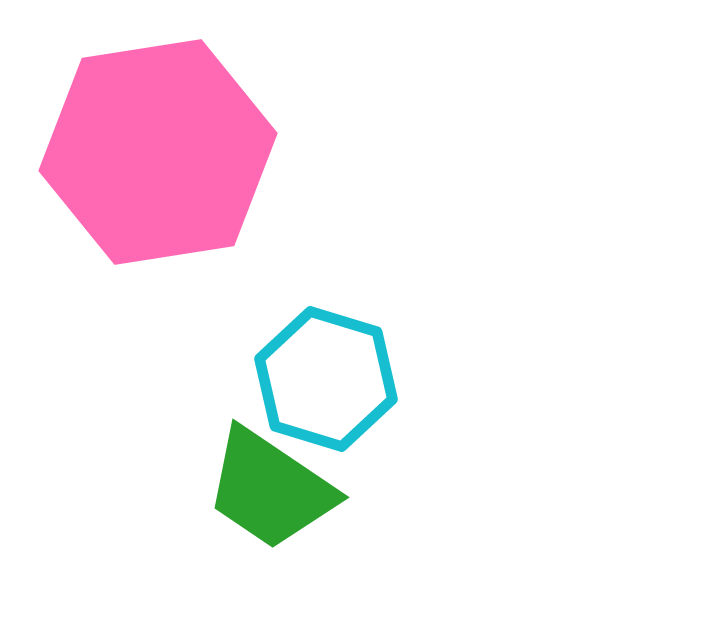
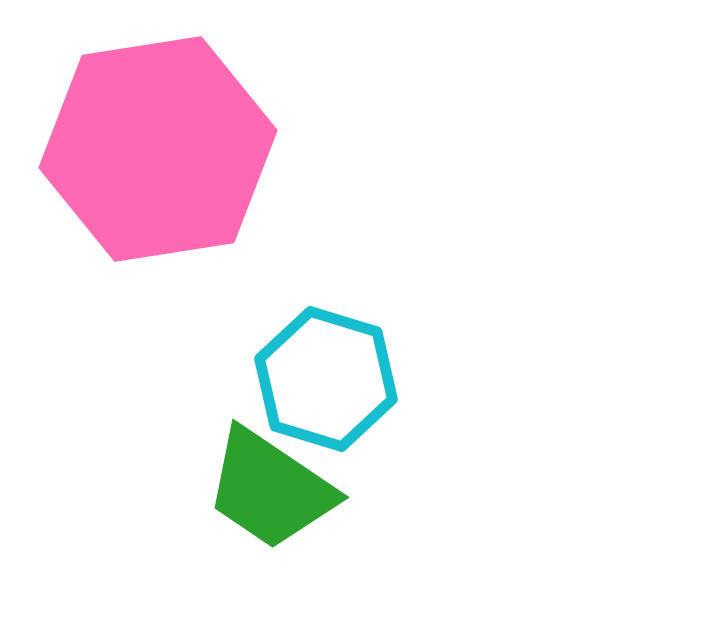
pink hexagon: moved 3 px up
